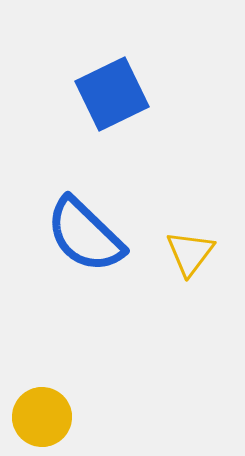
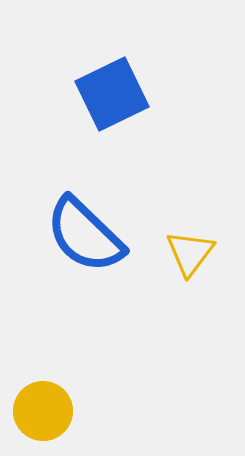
yellow circle: moved 1 px right, 6 px up
